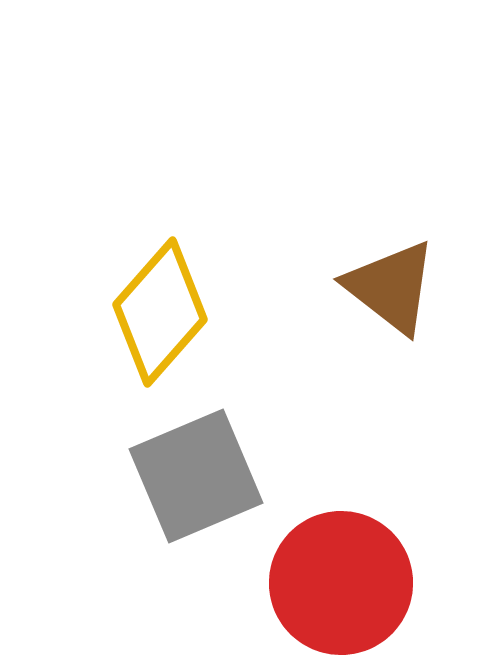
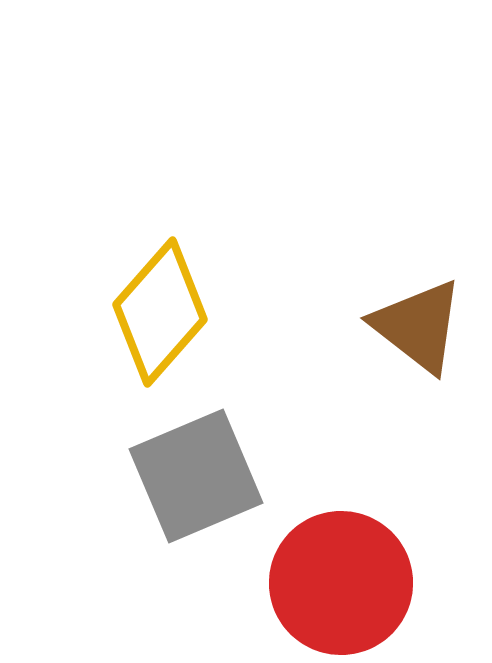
brown triangle: moved 27 px right, 39 px down
